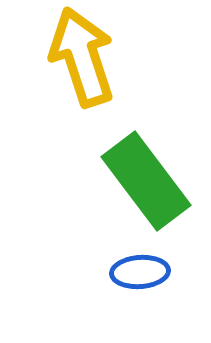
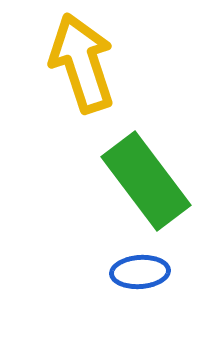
yellow arrow: moved 6 px down
